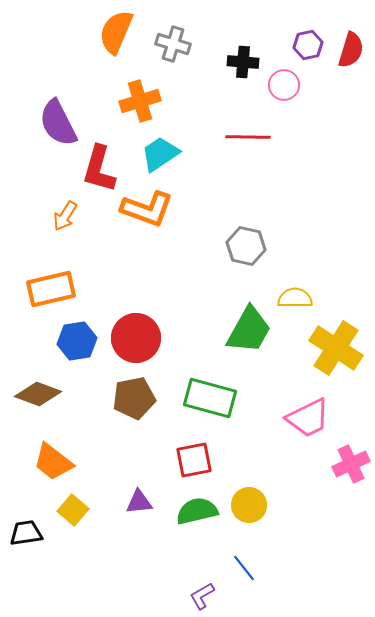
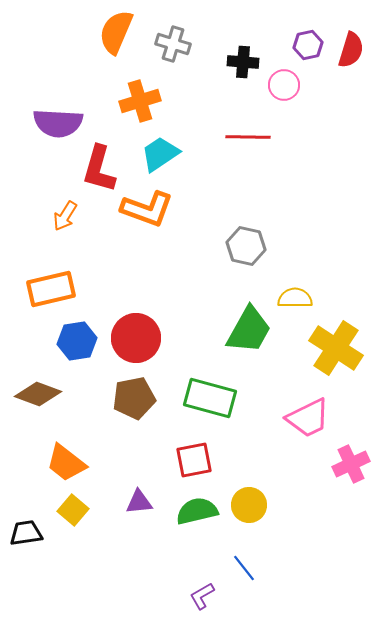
purple semicircle: rotated 60 degrees counterclockwise
orange trapezoid: moved 13 px right, 1 px down
